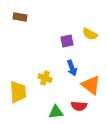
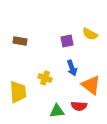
brown rectangle: moved 24 px down
green triangle: moved 1 px right, 1 px up
